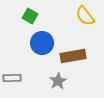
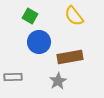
yellow semicircle: moved 11 px left
blue circle: moved 3 px left, 1 px up
brown rectangle: moved 3 px left, 1 px down
gray rectangle: moved 1 px right, 1 px up
